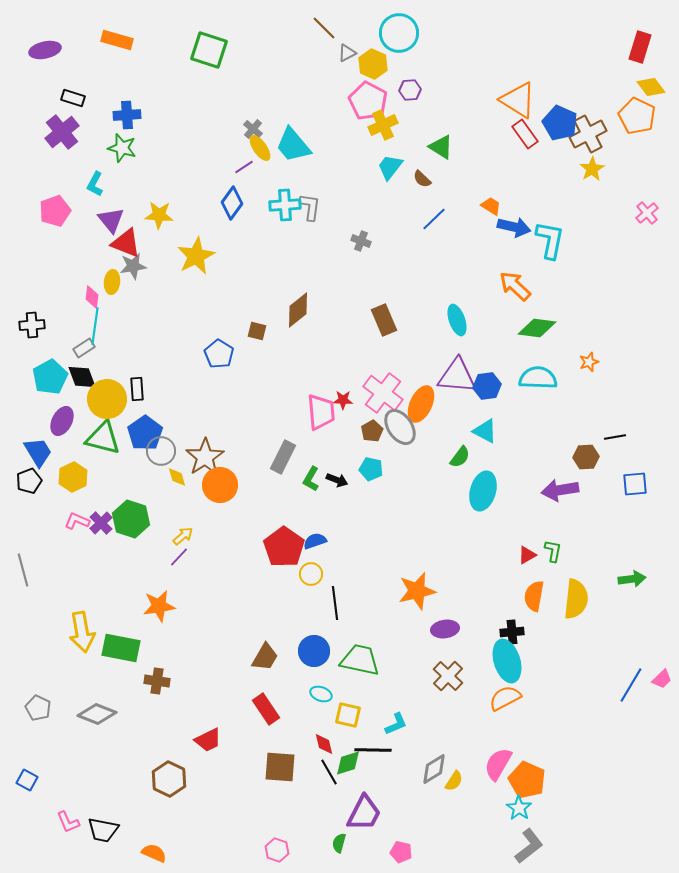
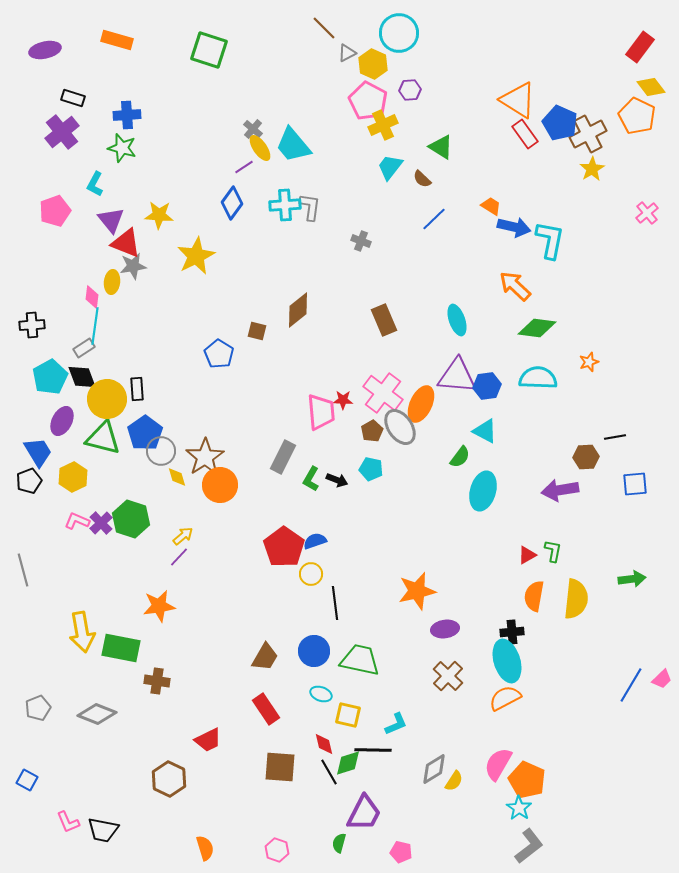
red rectangle at (640, 47): rotated 20 degrees clockwise
gray pentagon at (38, 708): rotated 25 degrees clockwise
orange semicircle at (154, 853): moved 51 px right, 5 px up; rotated 50 degrees clockwise
